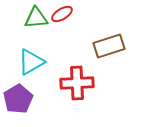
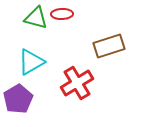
red ellipse: rotated 30 degrees clockwise
green triangle: rotated 20 degrees clockwise
red cross: rotated 28 degrees counterclockwise
